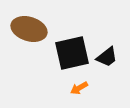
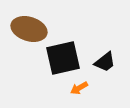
black square: moved 9 px left, 5 px down
black trapezoid: moved 2 px left, 5 px down
